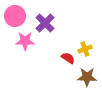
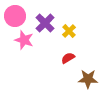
pink star: moved 1 px left, 1 px up; rotated 18 degrees clockwise
yellow cross: moved 16 px left, 18 px up; rotated 24 degrees counterclockwise
red semicircle: rotated 64 degrees counterclockwise
brown star: moved 1 px right, 2 px down
